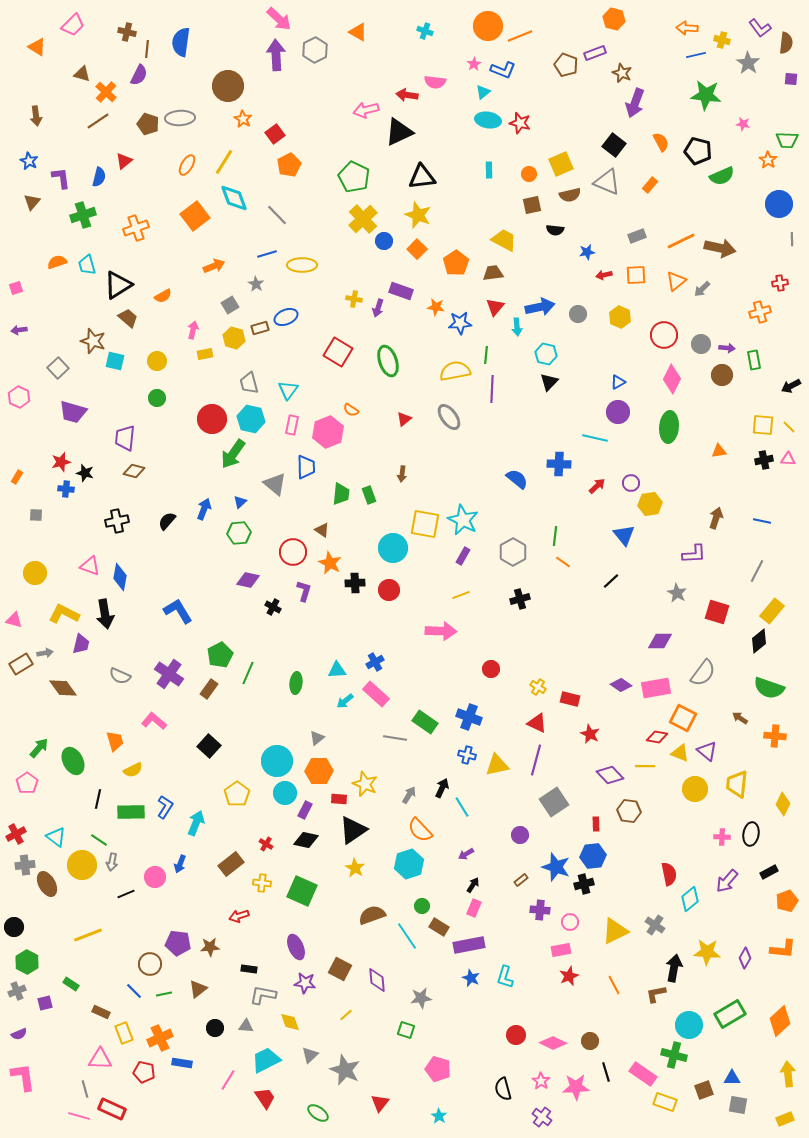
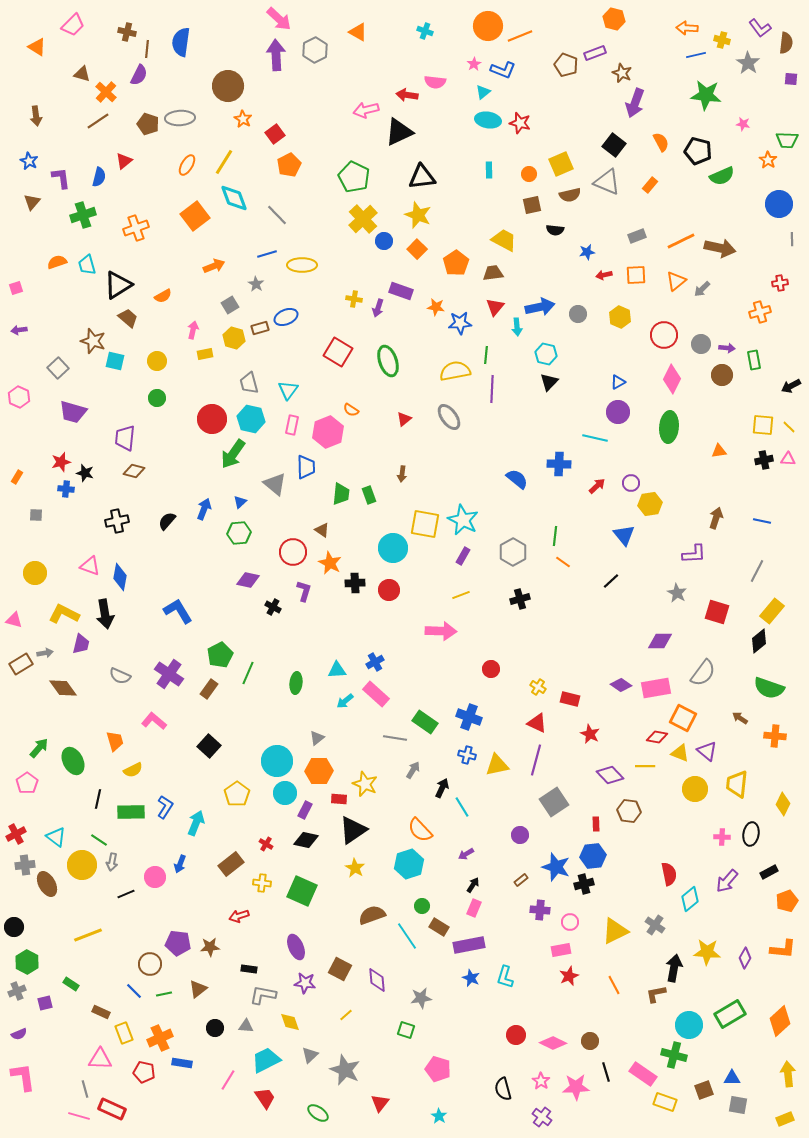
gray arrow at (409, 795): moved 4 px right, 25 px up
